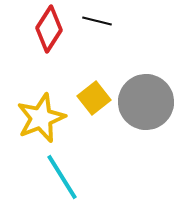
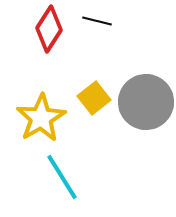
yellow star: rotated 9 degrees counterclockwise
